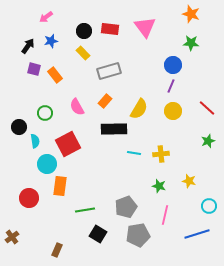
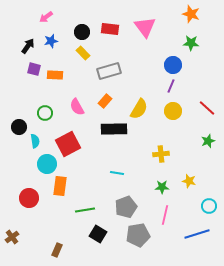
black circle at (84, 31): moved 2 px left, 1 px down
orange rectangle at (55, 75): rotated 49 degrees counterclockwise
cyan line at (134, 153): moved 17 px left, 20 px down
green star at (159, 186): moved 3 px right, 1 px down; rotated 16 degrees counterclockwise
